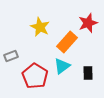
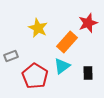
yellow star: moved 2 px left, 1 px down
